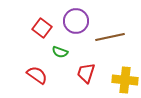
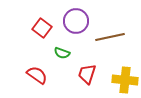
green semicircle: moved 2 px right, 1 px down
red trapezoid: moved 1 px right, 1 px down
